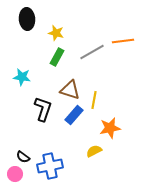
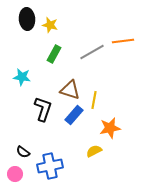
yellow star: moved 6 px left, 8 px up
green rectangle: moved 3 px left, 3 px up
black semicircle: moved 5 px up
